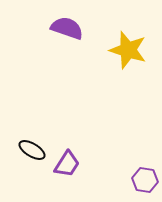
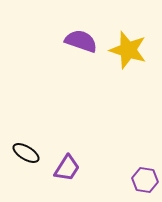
purple semicircle: moved 14 px right, 13 px down
black ellipse: moved 6 px left, 3 px down
purple trapezoid: moved 4 px down
